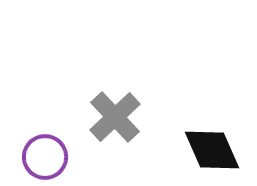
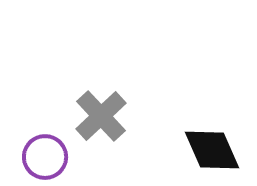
gray cross: moved 14 px left, 1 px up
